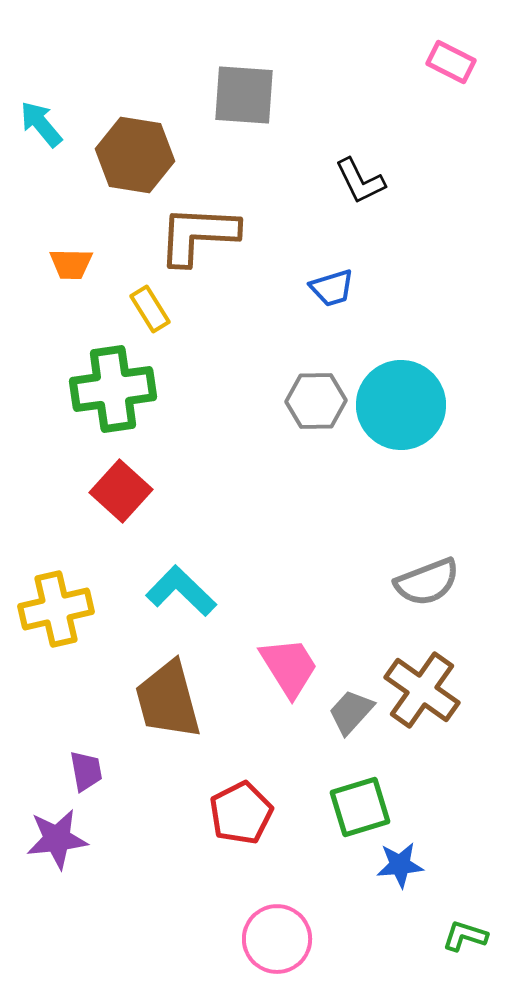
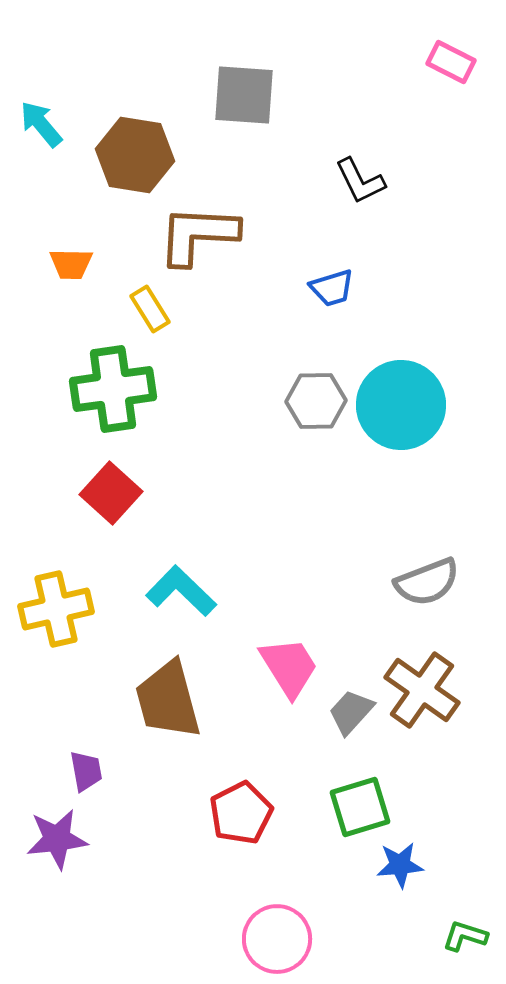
red square: moved 10 px left, 2 px down
